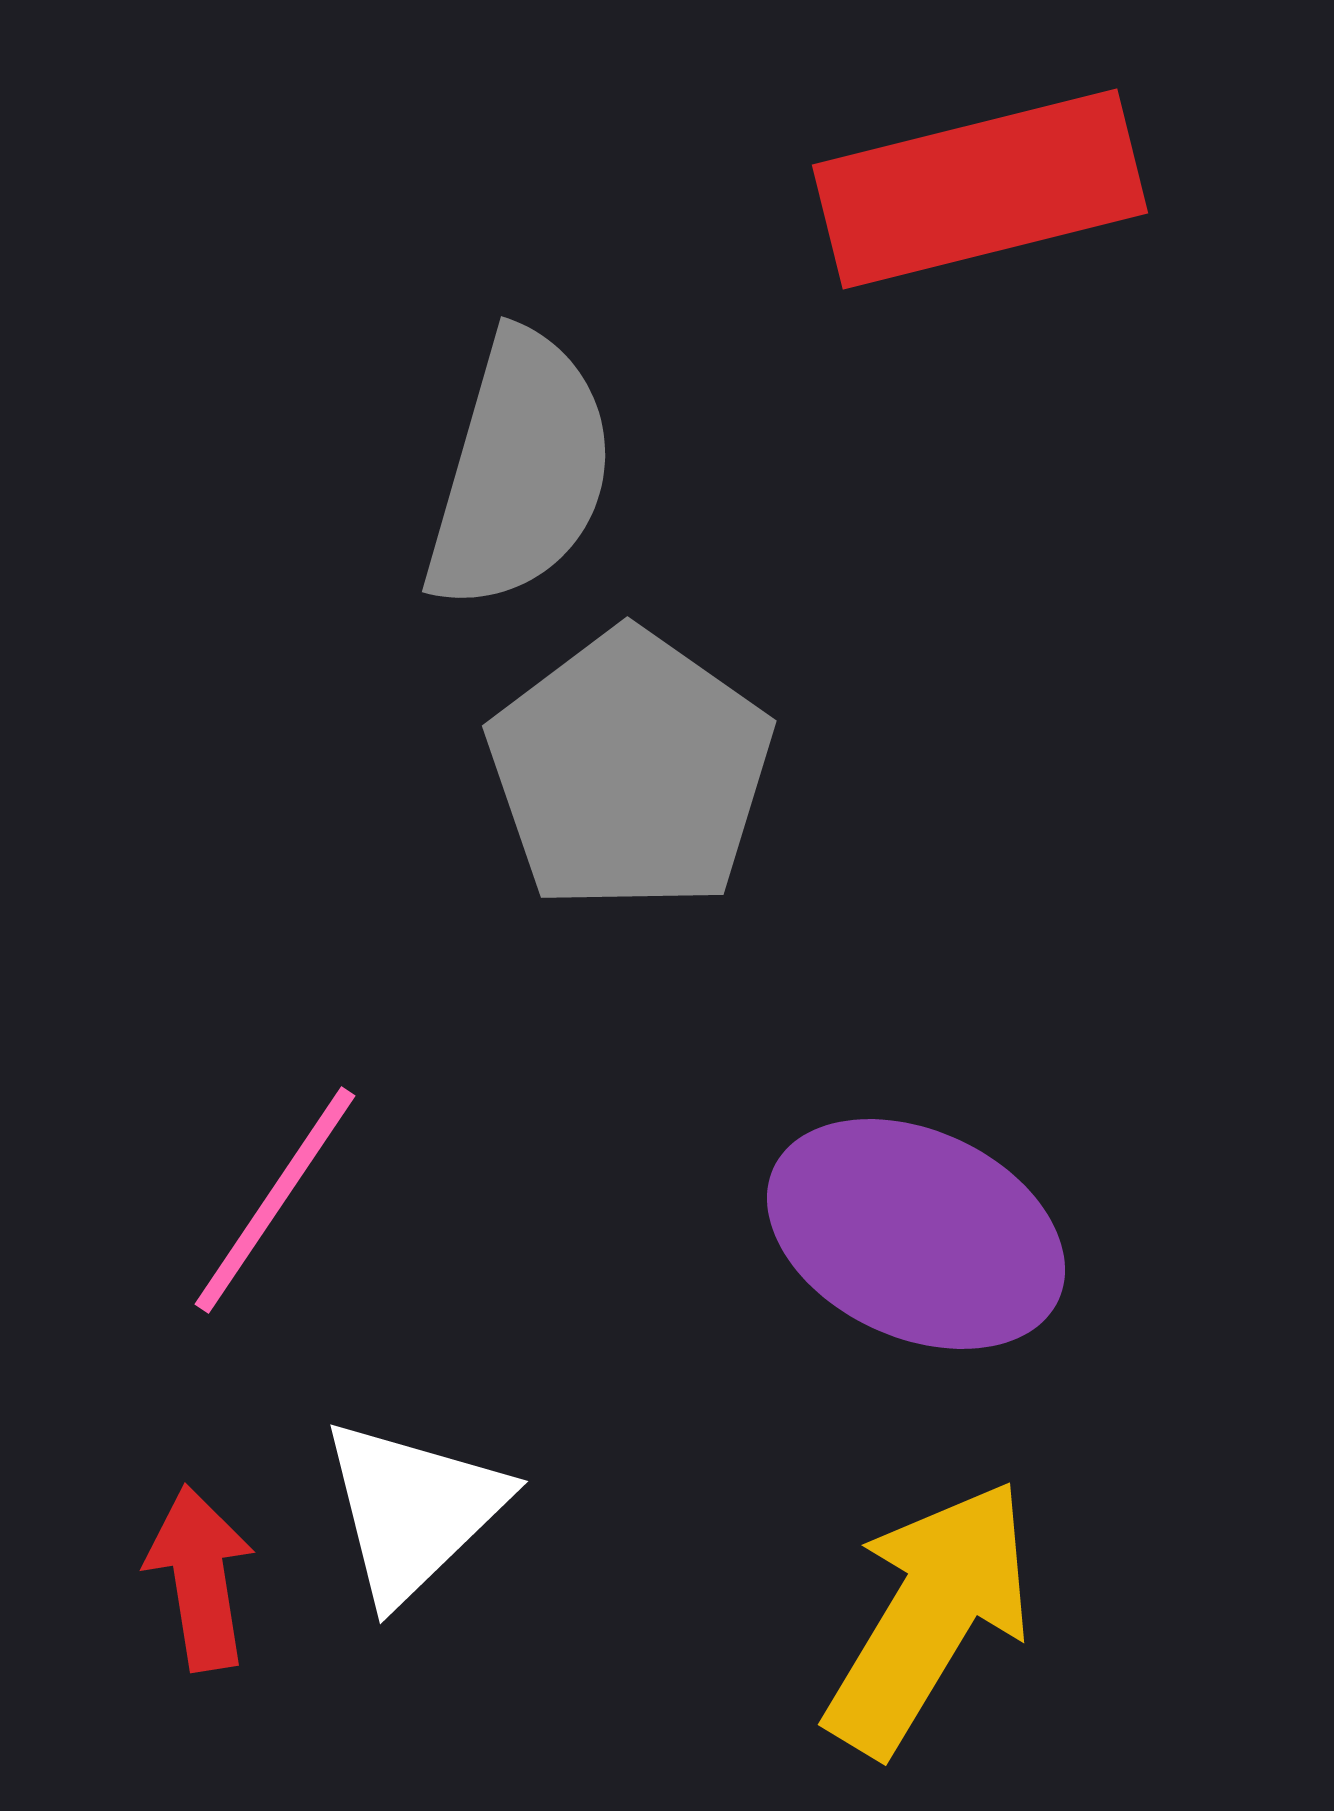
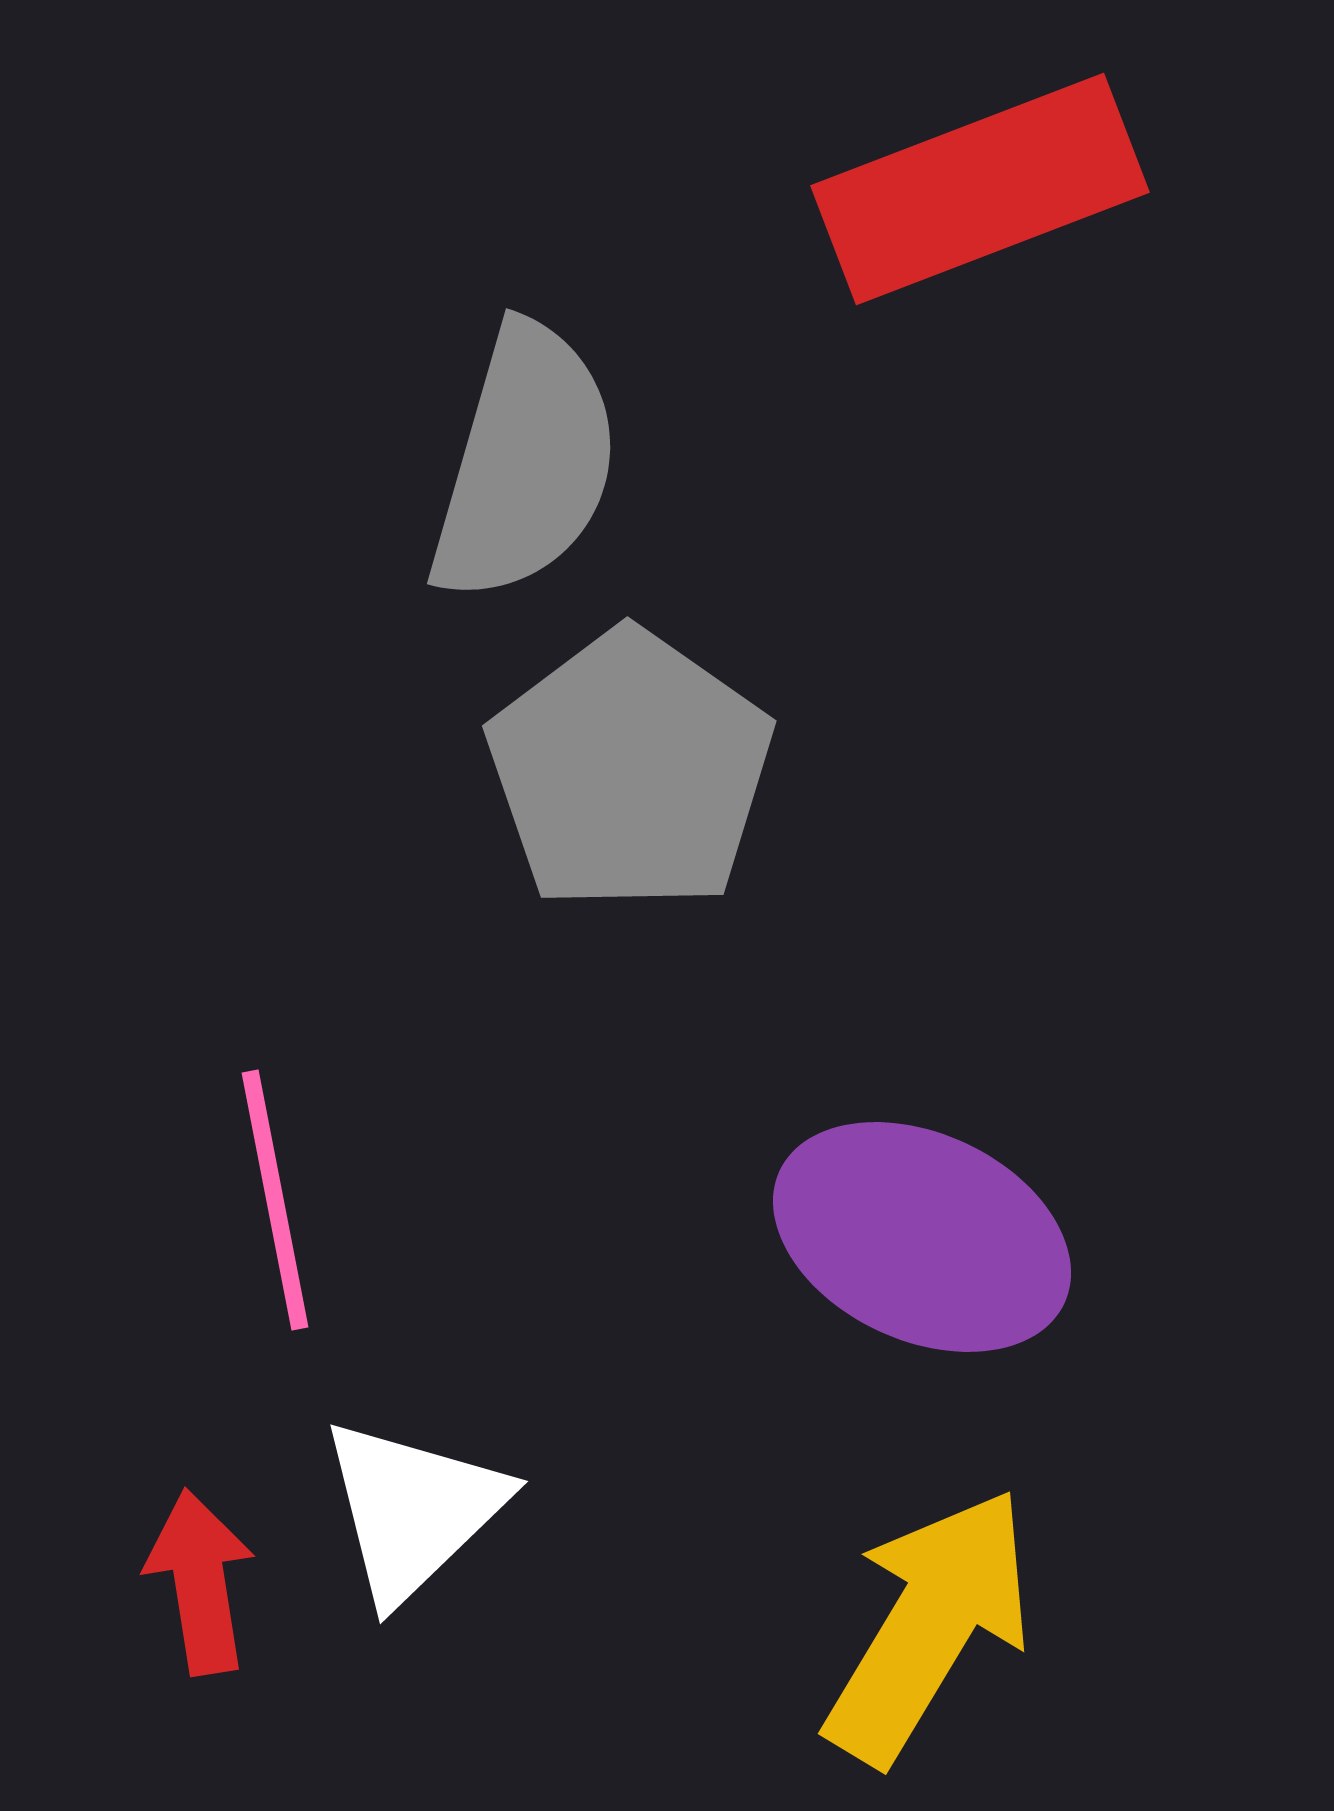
red rectangle: rotated 7 degrees counterclockwise
gray semicircle: moved 5 px right, 8 px up
pink line: rotated 45 degrees counterclockwise
purple ellipse: moved 6 px right, 3 px down
red arrow: moved 4 px down
yellow arrow: moved 9 px down
